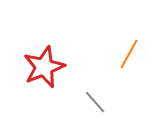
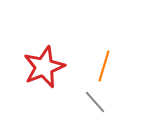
orange line: moved 25 px left, 12 px down; rotated 12 degrees counterclockwise
